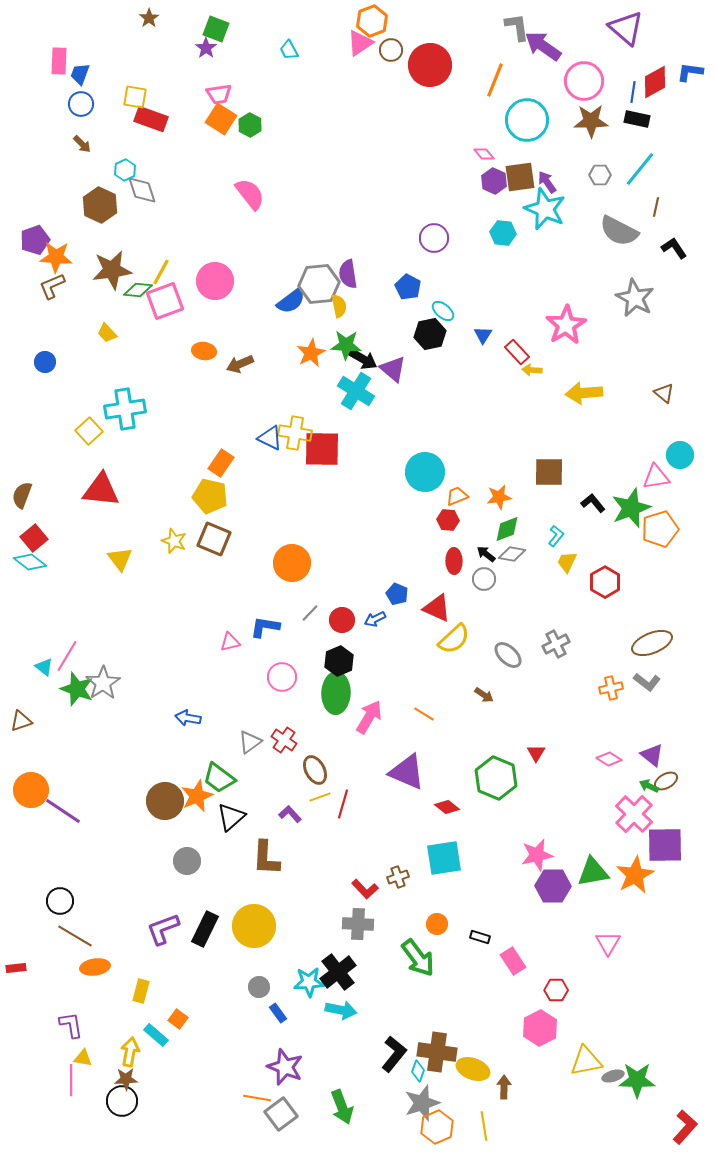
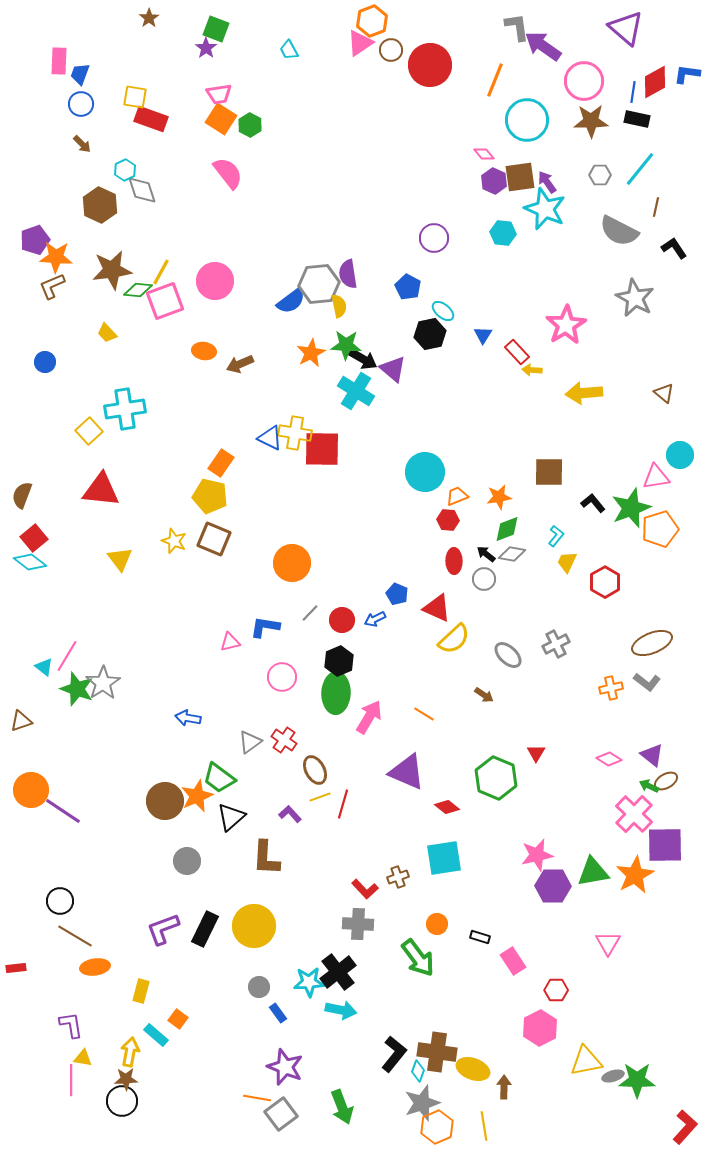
blue L-shape at (690, 72): moved 3 px left, 2 px down
pink semicircle at (250, 194): moved 22 px left, 21 px up
